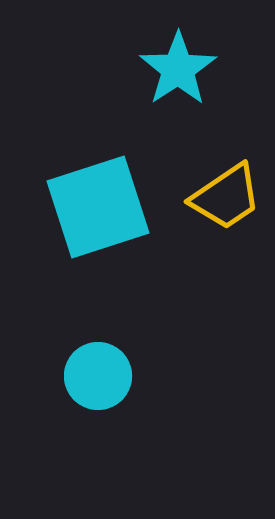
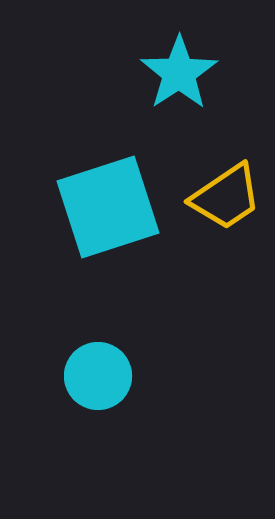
cyan star: moved 1 px right, 4 px down
cyan square: moved 10 px right
